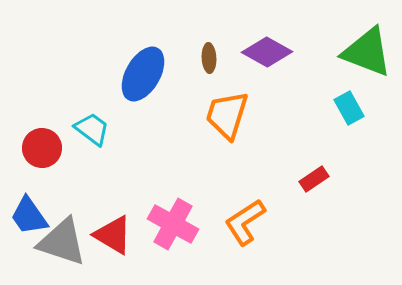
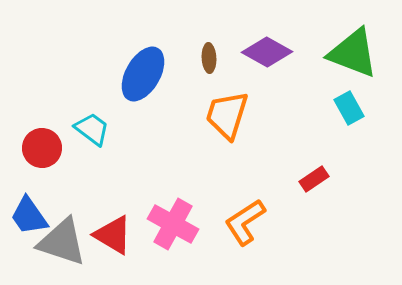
green triangle: moved 14 px left, 1 px down
